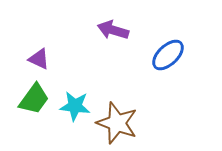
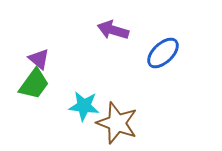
blue ellipse: moved 5 px left, 2 px up
purple triangle: rotated 15 degrees clockwise
green trapezoid: moved 15 px up
cyan star: moved 9 px right
